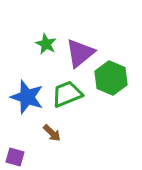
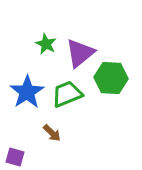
green hexagon: rotated 20 degrees counterclockwise
blue star: moved 5 px up; rotated 20 degrees clockwise
